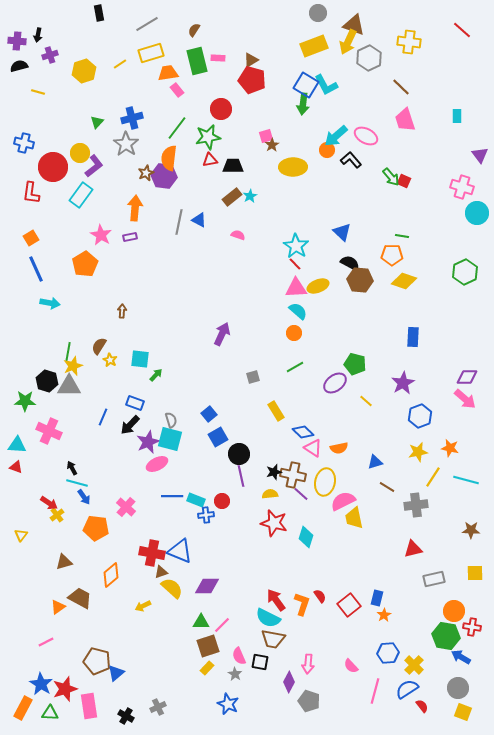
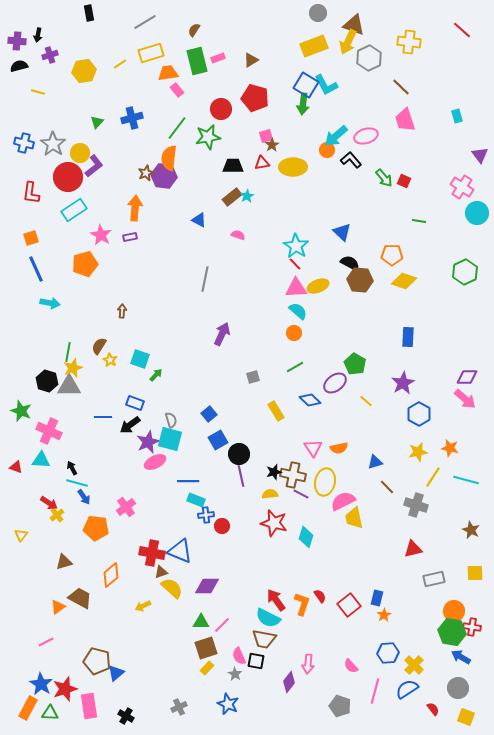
black rectangle at (99, 13): moved 10 px left
gray line at (147, 24): moved 2 px left, 2 px up
pink rectangle at (218, 58): rotated 24 degrees counterclockwise
yellow hexagon at (84, 71): rotated 10 degrees clockwise
red pentagon at (252, 80): moved 3 px right, 18 px down
cyan rectangle at (457, 116): rotated 16 degrees counterclockwise
pink ellipse at (366, 136): rotated 45 degrees counterclockwise
gray star at (126, 144): moved 73 px left
red triangle at (210, 160): moved 52 px right, 3 px down
red circle at (53, 167): moved 15 px right, 10 px down
green arrow at (391, 177): moved 7 px left, 1 px down
pink cross at (462, 187): rotated 15 degrees clockwise
cyan rectangle at (81, 195): moved 7 px left, 15 px down; rotated 20 degrees clockwise
cyan star at (250, 196): moved 3 px left
gray line at (179, 222): moved 26 px right, 57 px down
green line at (402, 236): moved 17 px right, 15 px up
orange square at (31, 238): rotated 14 degrees clockwise
orange pentagon at (85, 264): rotated 15 degrees clockwise
blue rectangle at (413, 337): moved 5 px left
cyan square at (140, 359): rotated 12 degrees clockwise
green pentagon at (355, 364): rotated 15 degrees clockwise
yellow star at (73, 366): moved 2 px down
green star at (25, 401): moved 4 px left, 10 px down; rotated 20 degrees clockwise
blue hexagon at (420, 416): moved 1 px left, 2 px up; rotated 10 degrees counterclockwise
blue line at (103, 417): rotated 66 degrees clockwise
black arrow at (130, 425): rotated 10 degrees clockwise
blue diamond at (303, 432): moved 7 px right, 32 px up
blue square at (218, 437): moved 3 px down
cyan triangle at (17, 445): moved 24 px right, 15 px down
pink triangle at (313, 448): rotated 24 degrees clockwise
pink ellipse at (157, 464): moved 2 px left, 2 px up
brown line at (387, 487): rotated 14 degrees clockwise
purple line at (301, 494): rotated 14 degrees counterclockwise
blue line at (172, 496): moved 16 px right, 15 px up
red circle at (222, 501): moved 25 px down
gray cross at (416, 505): rotated 25 degrees clockwise
pink cross at (126, 507): rotated 12 degrees clockwise
brown star at (471, 530): rotated 24 degrees clockwise
green hexagon at (446, 636): moved 6 px right, 4 px up
brown trapezoid at (273, 639): moved 9 px left
brown square at (208, 646): moved 2 px left, 2 px down
black square at (260, 662): moved 4 px left, 1 px up
purple diamond at (289, 682): rotated 10 degrees clockwise
gray pentagon at (309, 701): moved 31 px right, 5 px down
red semicircle at (422, 706): moved 11 px right, 3 px down
gray cross at (158, 707): moved 21 px right
orange rectangle at (23, 708): moved 5 px right
yellow square at (463, 712): moved 3 px right, 5 px down
